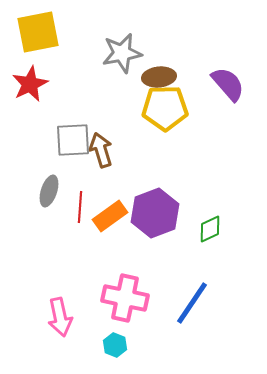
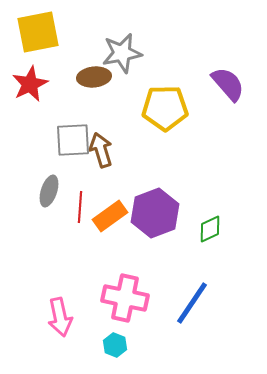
brown ellipse: moved 65 px left
